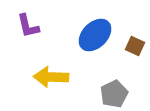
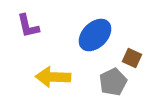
brown square: moved 3 px left, 12 px down
yellow arrow: moved 2 px right
gray pentagon: moved 1 px left, 12 px up
